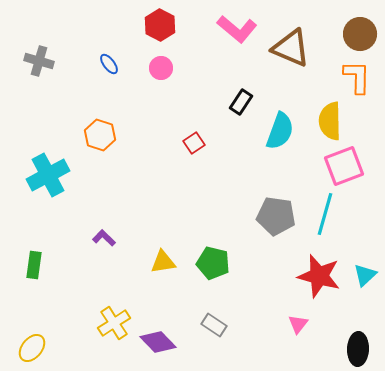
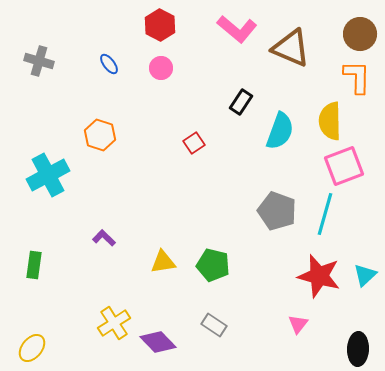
gray pentagon: moved 1 px right, 5 px up; rotated 12 degrees clockwise
green pentagon: moved 2 px down
